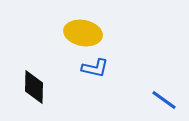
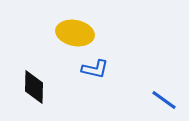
yellow ellipse: moved 8 px left
blue L-shape: moved 1 px down
